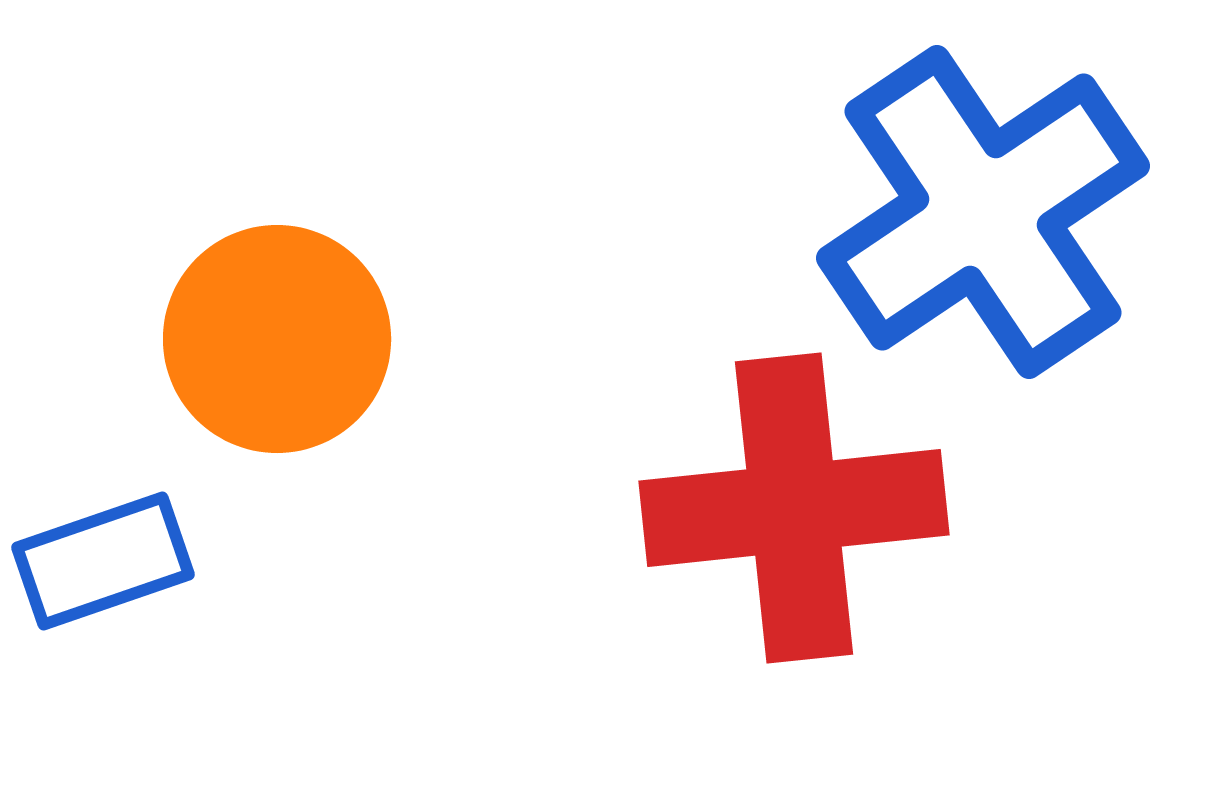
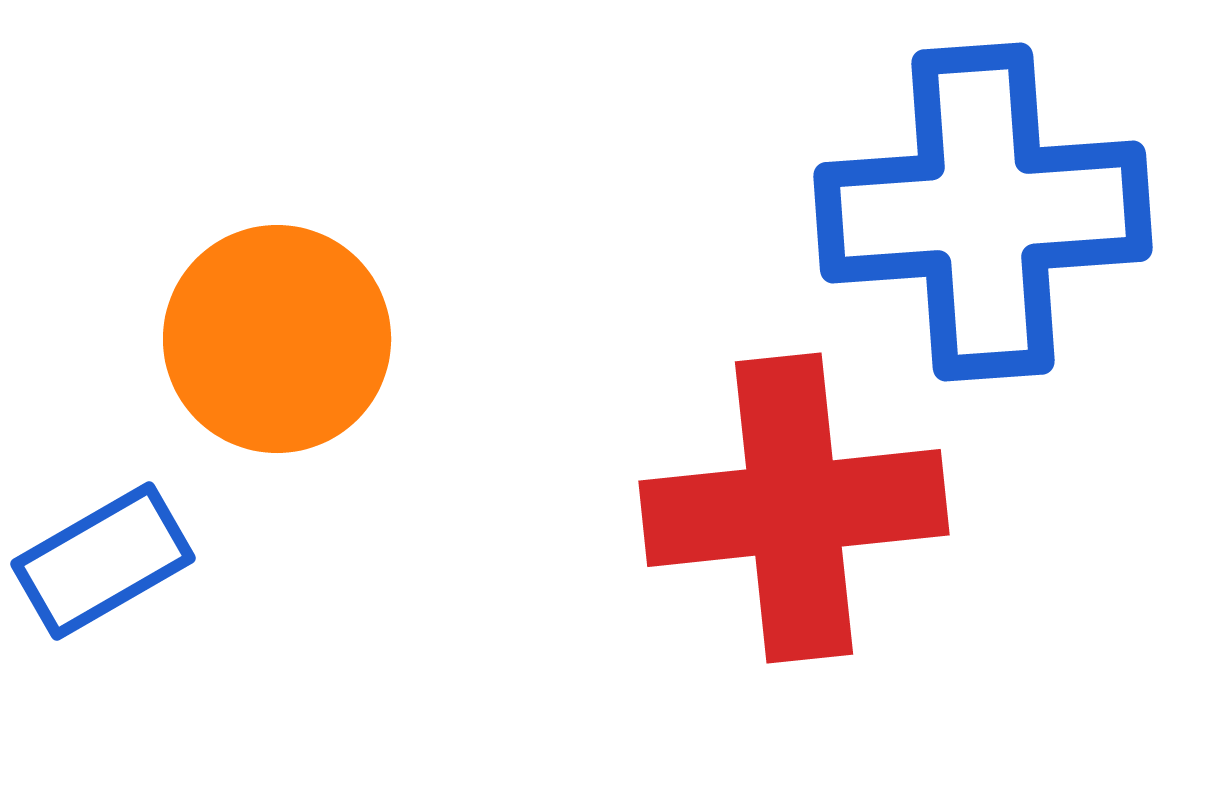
blue cross: rotated 30 degrees clockwise
blue rectangle: rotated 11 degrees counterclockwise
